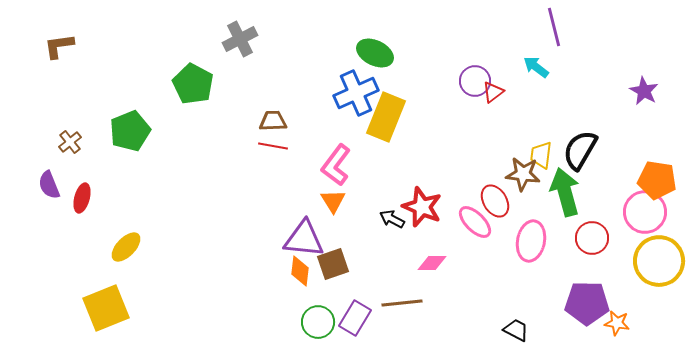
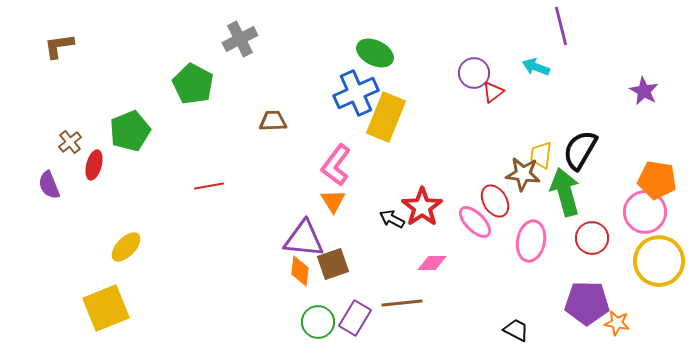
purple line at (554, 27): moved 7 px right, 1 px up
cyan arrow at (536, 67): rotated 16 degrees counterclockwise
purple circle at (475, 81): moved 1 px left, 8 px up
red line at (273, 146): moved 64 px left, 40 px down; rotated 20 degrees counterclockwise
red ellipse at (82, 198): moved 12 px right, 33 px up
red star at (422, 207): rotated 15 degrees clockwise
